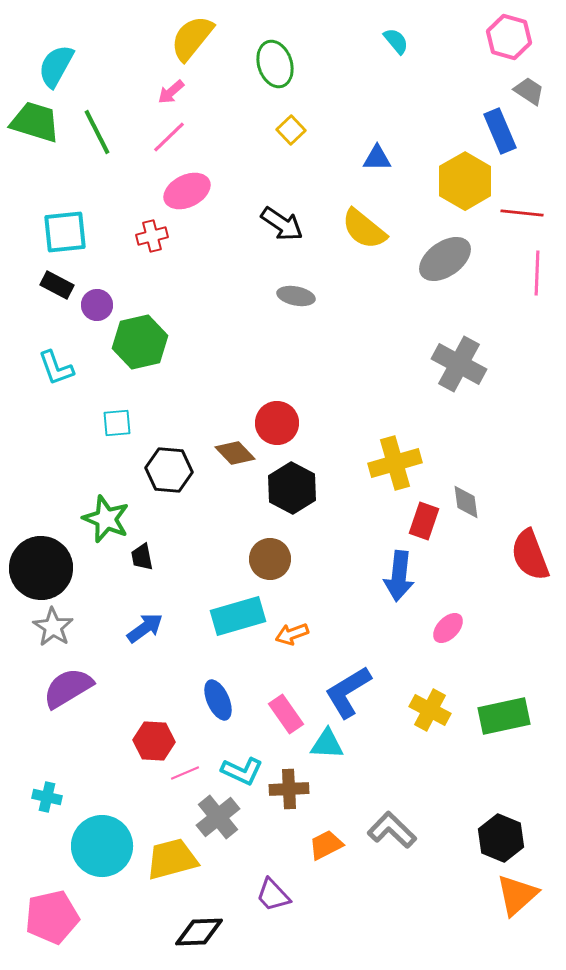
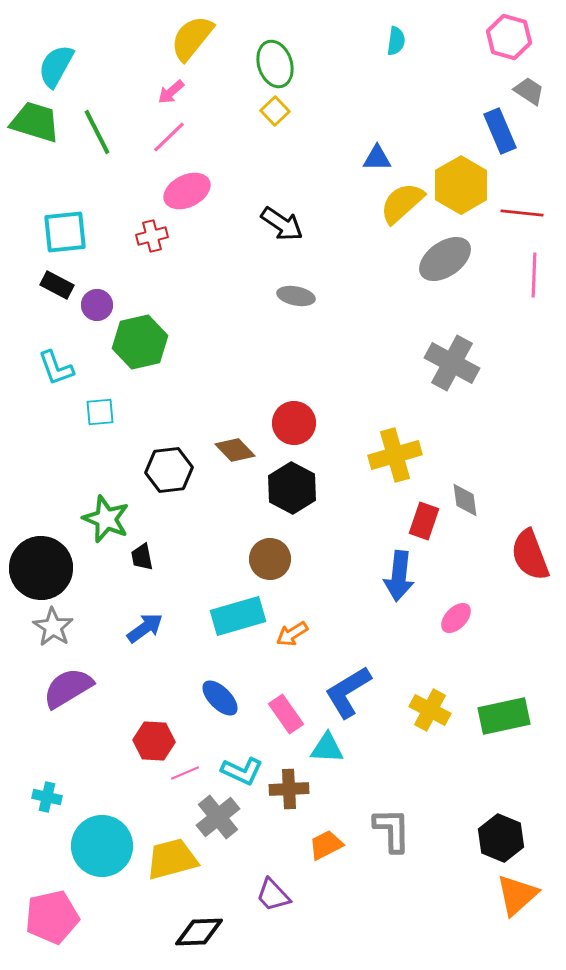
cyan semicircle at (396, 41): rotated 48 degrees clockwise
yellow square at (291, 130): moved 16 px left, 19 px up
yellow hexagon at (465, 181): moved 4 px left, 4 px down
yellow semicircle at (364, 229): moved 38 px right, 26 px up; rotated 99 degrees clockwise
pink line at (537, 273): moved 3 px left, 2 px down
gray cross at (459, 364): moved 7 px left, 1 px up
cyan square at (117, 423): moved 17 px left, 11 px up
red circle at (277, 423): moved 17 px right
brown diamond at (235, 453): moved 3 px up
yellow cross at (395, 463): moved 8 px up
black hexagon at (169, 470): rotated 12 degrees counterclockwise
gray diamond at (466, 502): moved 1 px left, 2 px up
pink ellipse at (448, 628): moved 8 px right, 10 px up
orange arrow at (292, 634): rotated 12 degrees counterclockwise
blue ellipse at (218, 700): moved 2 px right, 2 px up; rotated 21 degrees counterclockwise
cyan triangle at (327, 744): moved 4 px down
gray L-shape at (392, 830): rotated 45 degrees clockwise
